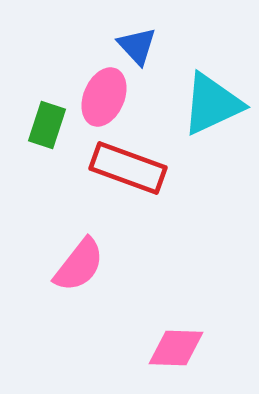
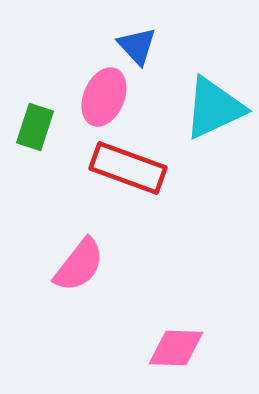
cyan triangle: moved 2 px right, 4 px down
green rectangle: moved 12 px left, 2 px down
